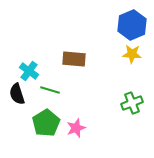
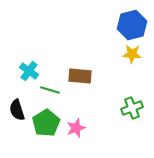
blue hexagon: rotated 8 degrees clockwise
brown rectangle: moved 6 px right, 17 px down
black semicircle: moved 16 px down
green cross: moved 5 px down
